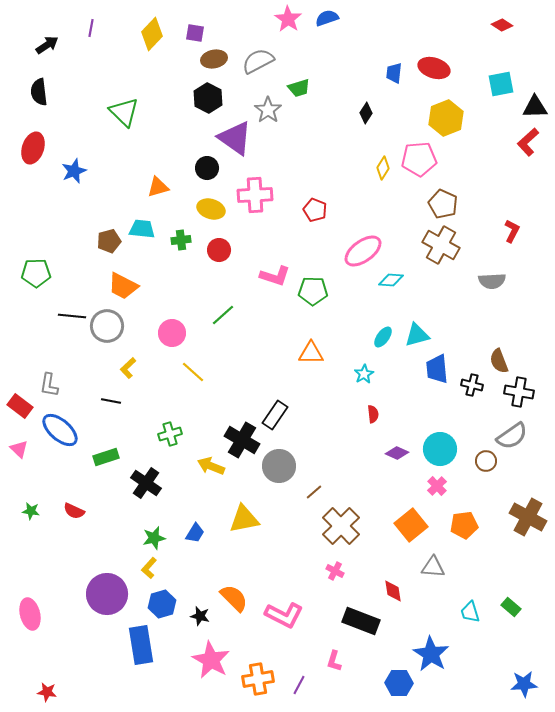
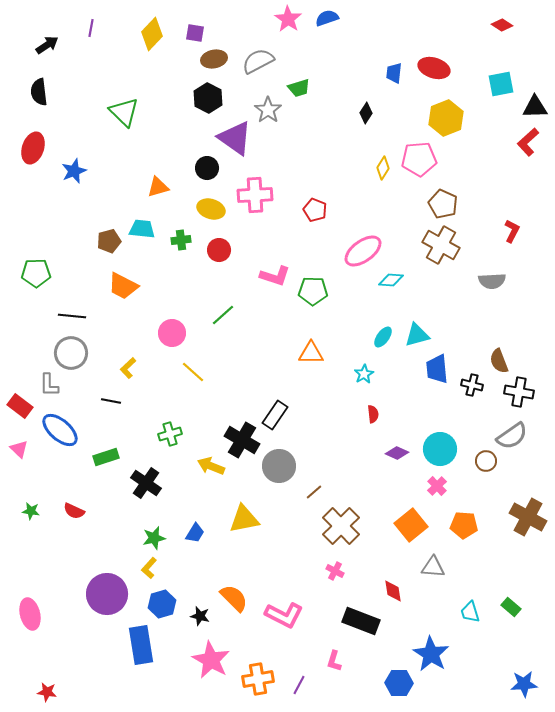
gray circle at (107, 326): moved 36 px left, 27 px down
gray L-shape at (49, 385): rotated 10 degrees counterclockwise
orange pentagon at (464, 525): rotated 12 degrees clockwise
